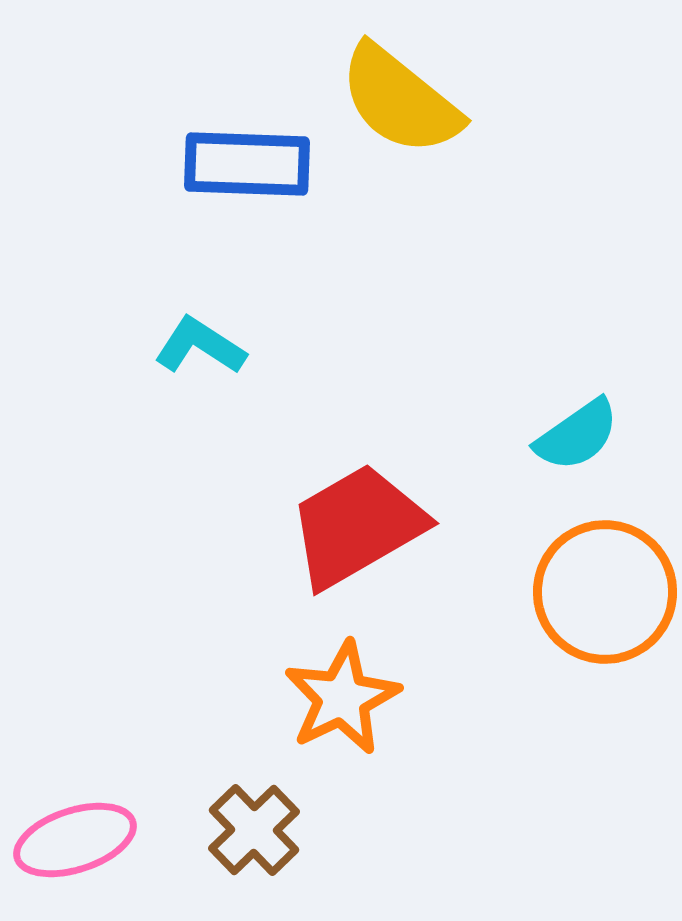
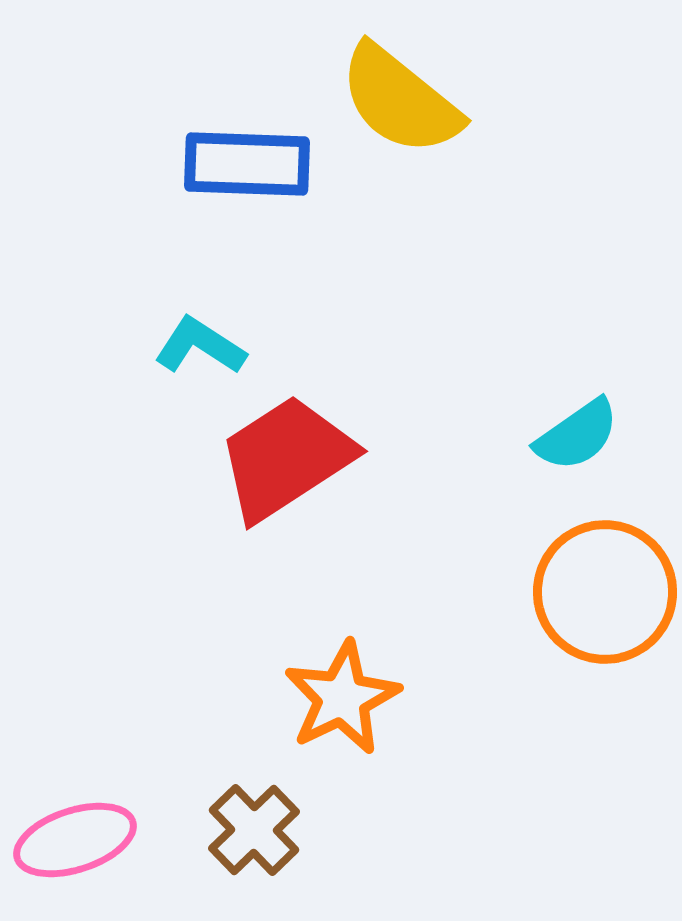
red trapezoid: moved 71 px left, 68 px up; rotated 3 degrees counterclockwise
